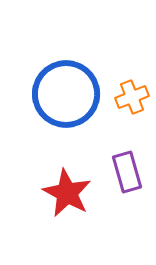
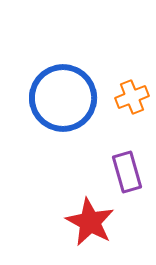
blue circle: moved 3 px left, 4 px down
red star: moved 23 px right, 29 px down
